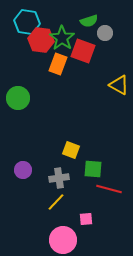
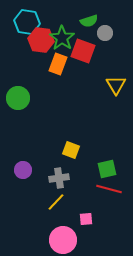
yellow triangle: moved 3 px left; rotated 30 degrees clockwise
green square: moved 14 px right; rotated 18 degrees counterclockwise
